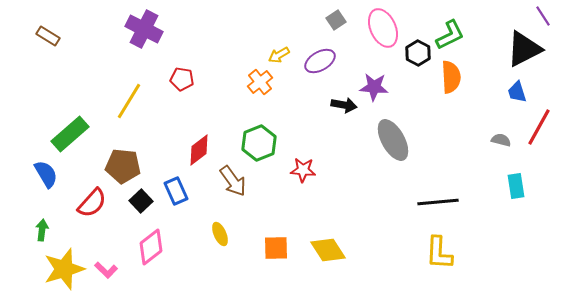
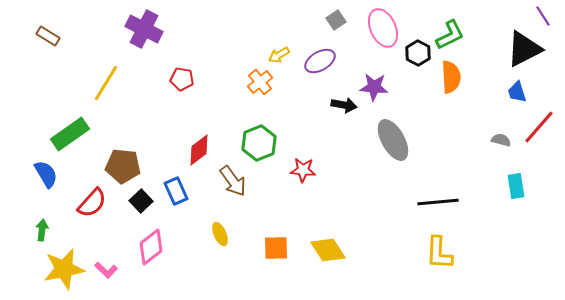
yellow line: moved 23 px left, 18 px up
red line: rotated 12 degrees clockwise
green rectangle: rotated 6 degrees clockwise
yellow star: rotated 6 degrees clockwise
